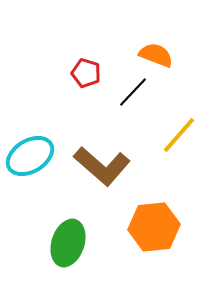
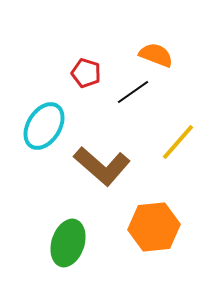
black line: rotated 12 degrees clockwise
yellow line: moved 1 px left, 7 px down
cyan ellipse: moved 14 px right, 30 px up; rotated 27 degrees counterclockwise
